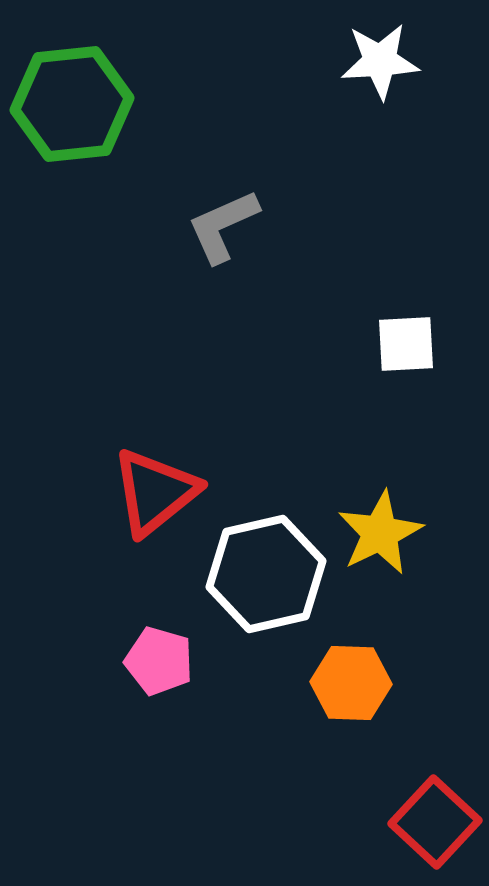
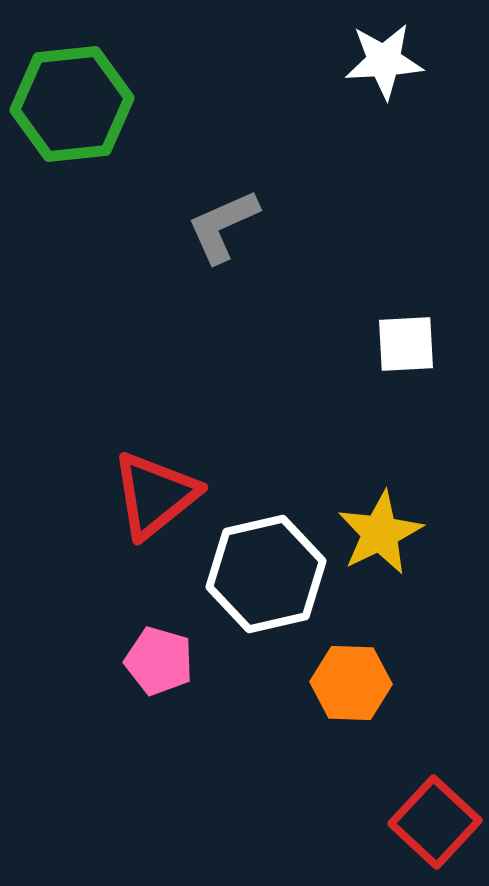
white star: moved 4 px right
red triangle: moved 3 px down
